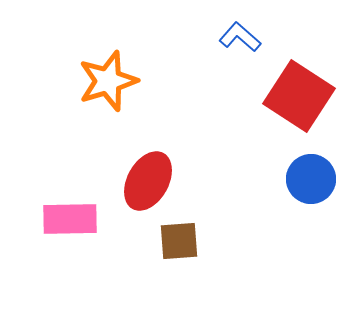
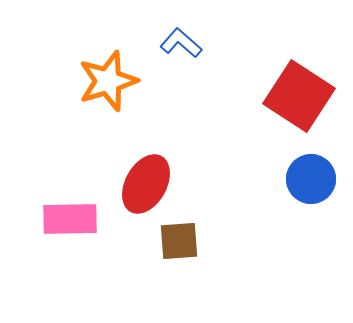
blue L-shape: moved 59 px left, 6 px down
red ellipse: moved 2 px left, 3 px down
